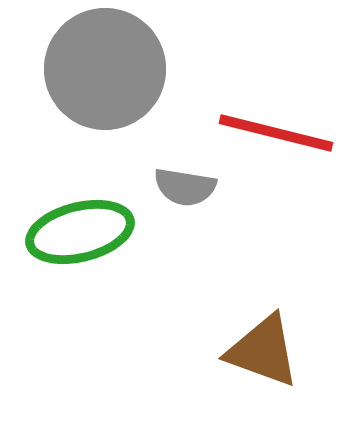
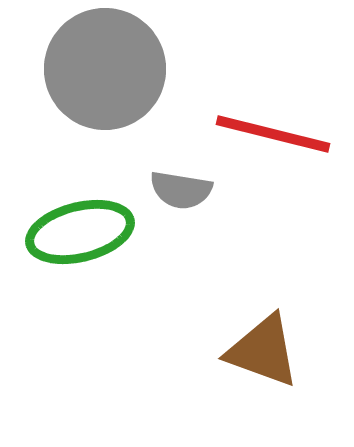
red line: moved 3 px left, 1 px down
gray semicircle: moved 4 px left, 3 px down
